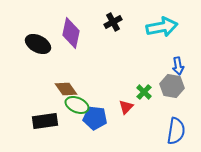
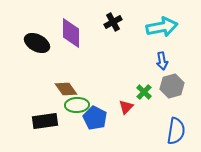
purple diamond: rotated 12 degrees counterclockwise
black ellipse: moved 1 px left, 1 px up
blue arrow: moved 16 px left, 5 px up
gray hexagon: rotated 25 degrees counterclockwise
green ellipse: rotated 25 degrees counterclockwise
blue pentagon: rotated 20 degrees clockwise
